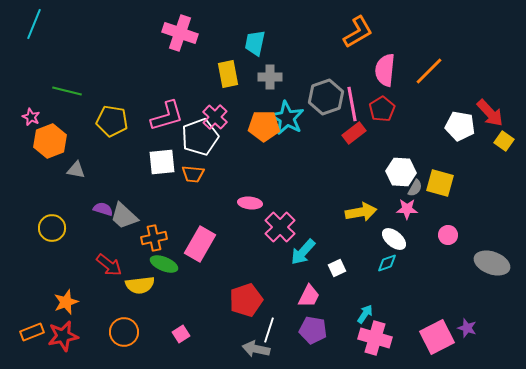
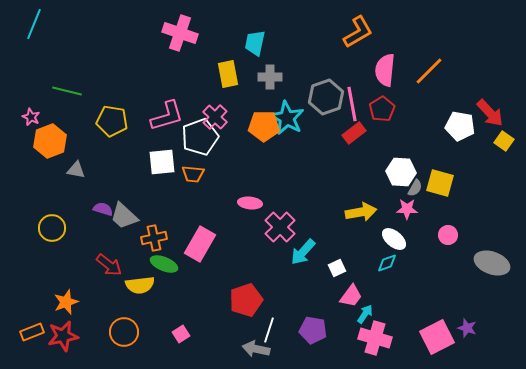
pink trapezoid at (309, 296): moved 42 px right; rotated 10 degrees clockwise
